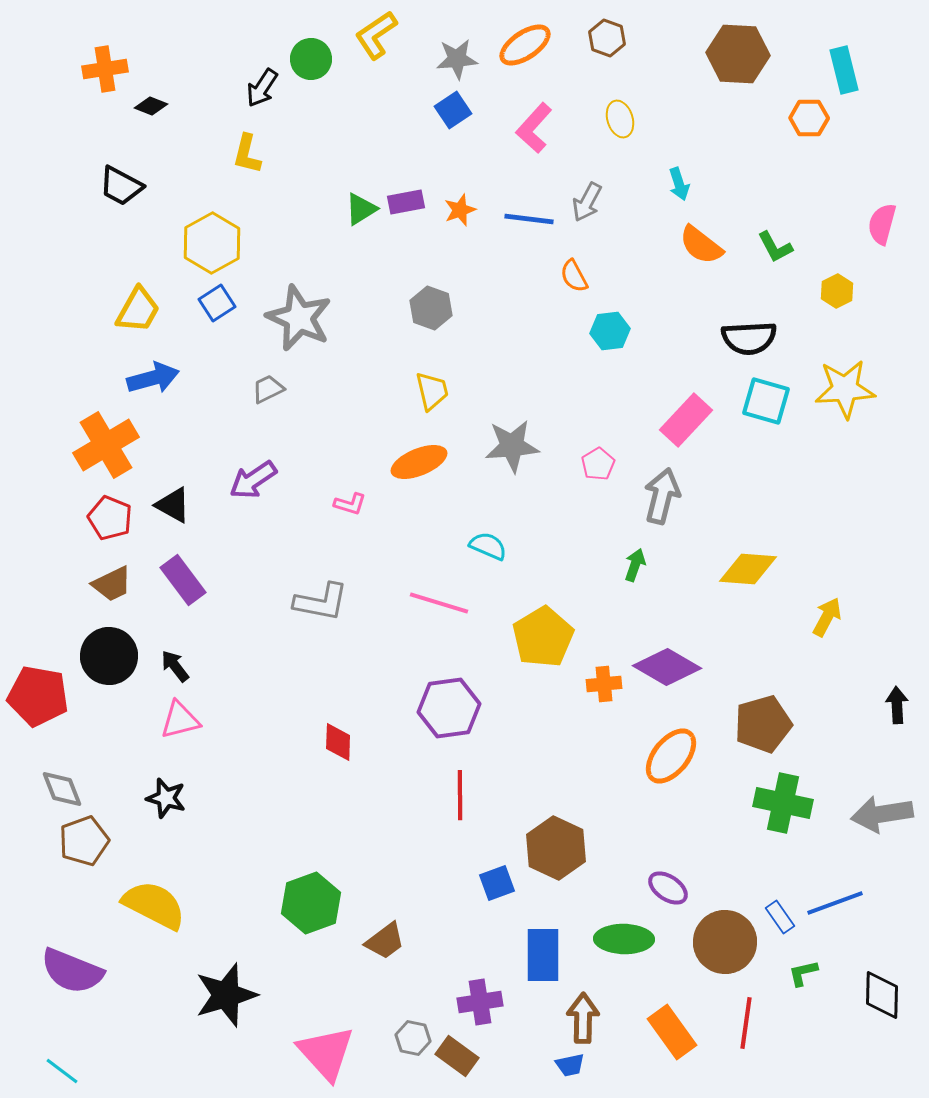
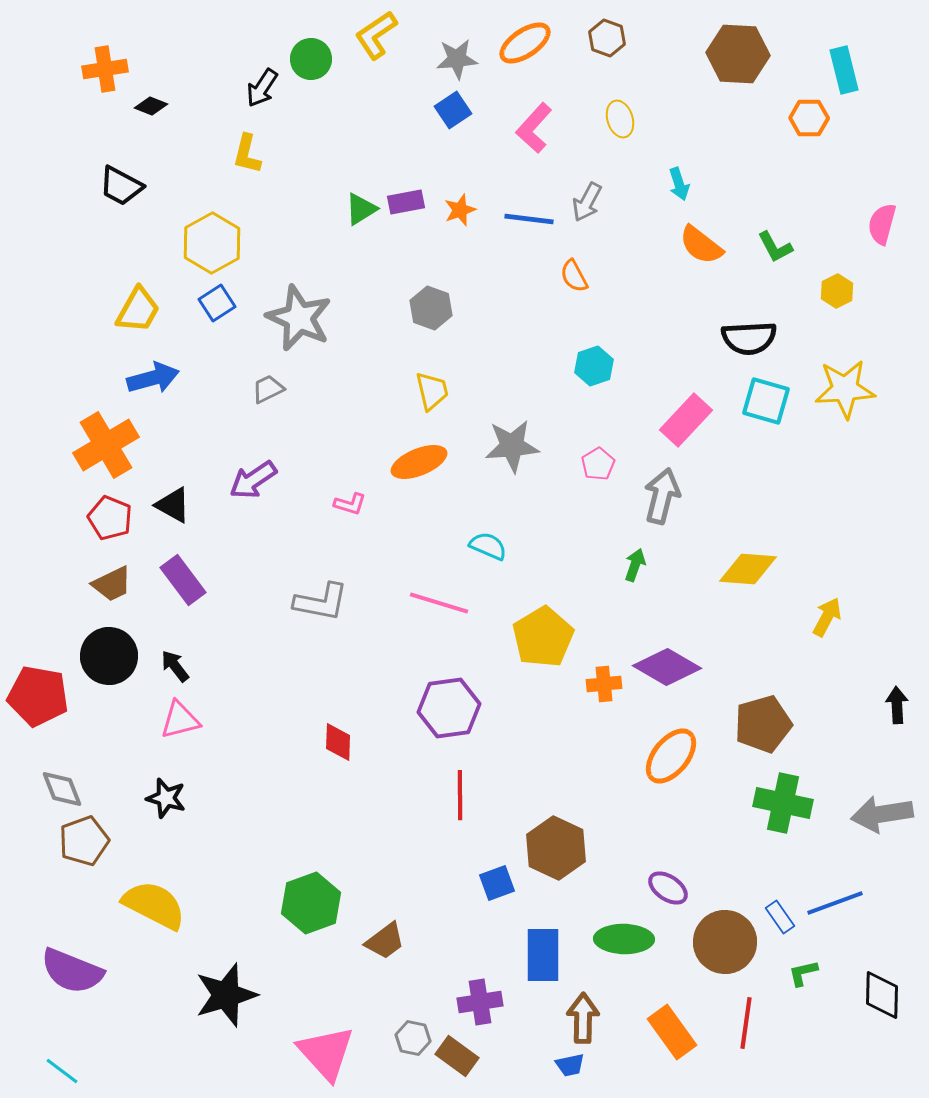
orange ellipse at (525, 45): moved 2 px up
cyan hexagon at (610, 331): moved 16 px left, 35 px down; rotated 12 degrees counterclockwise
